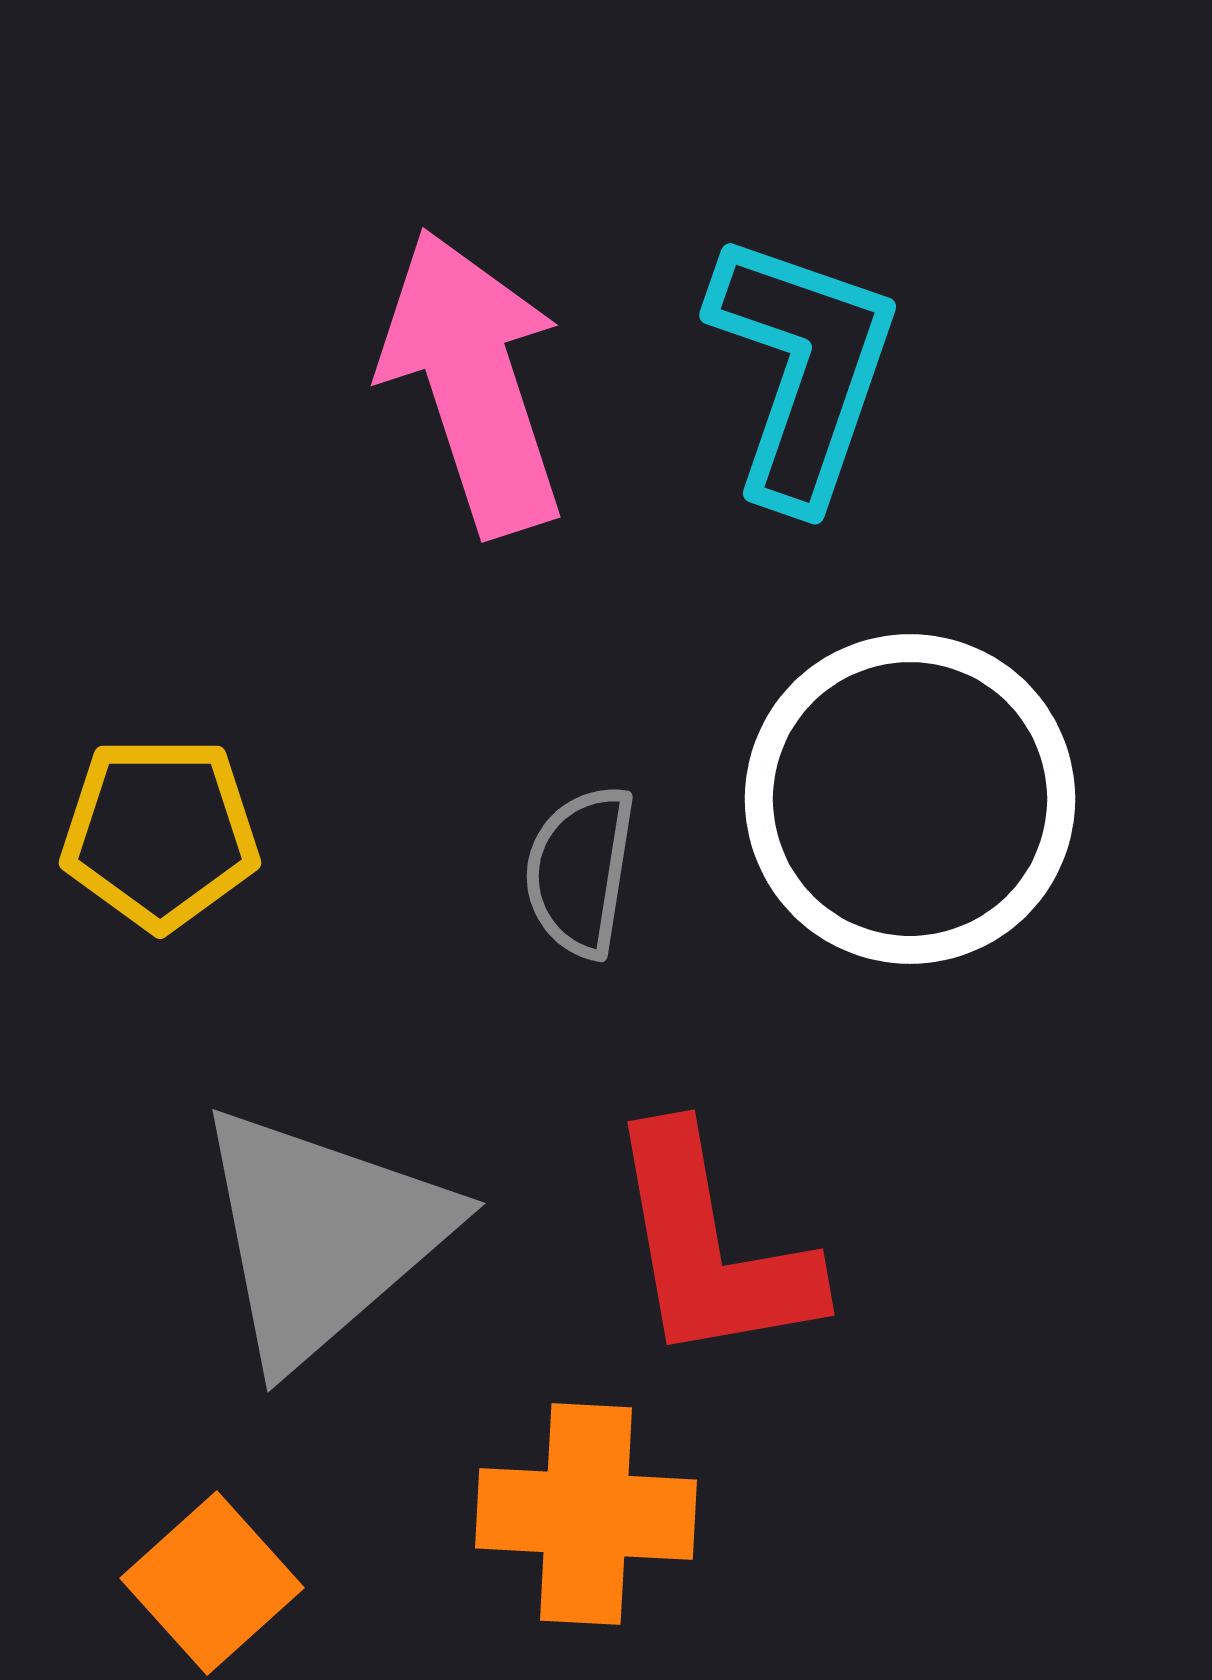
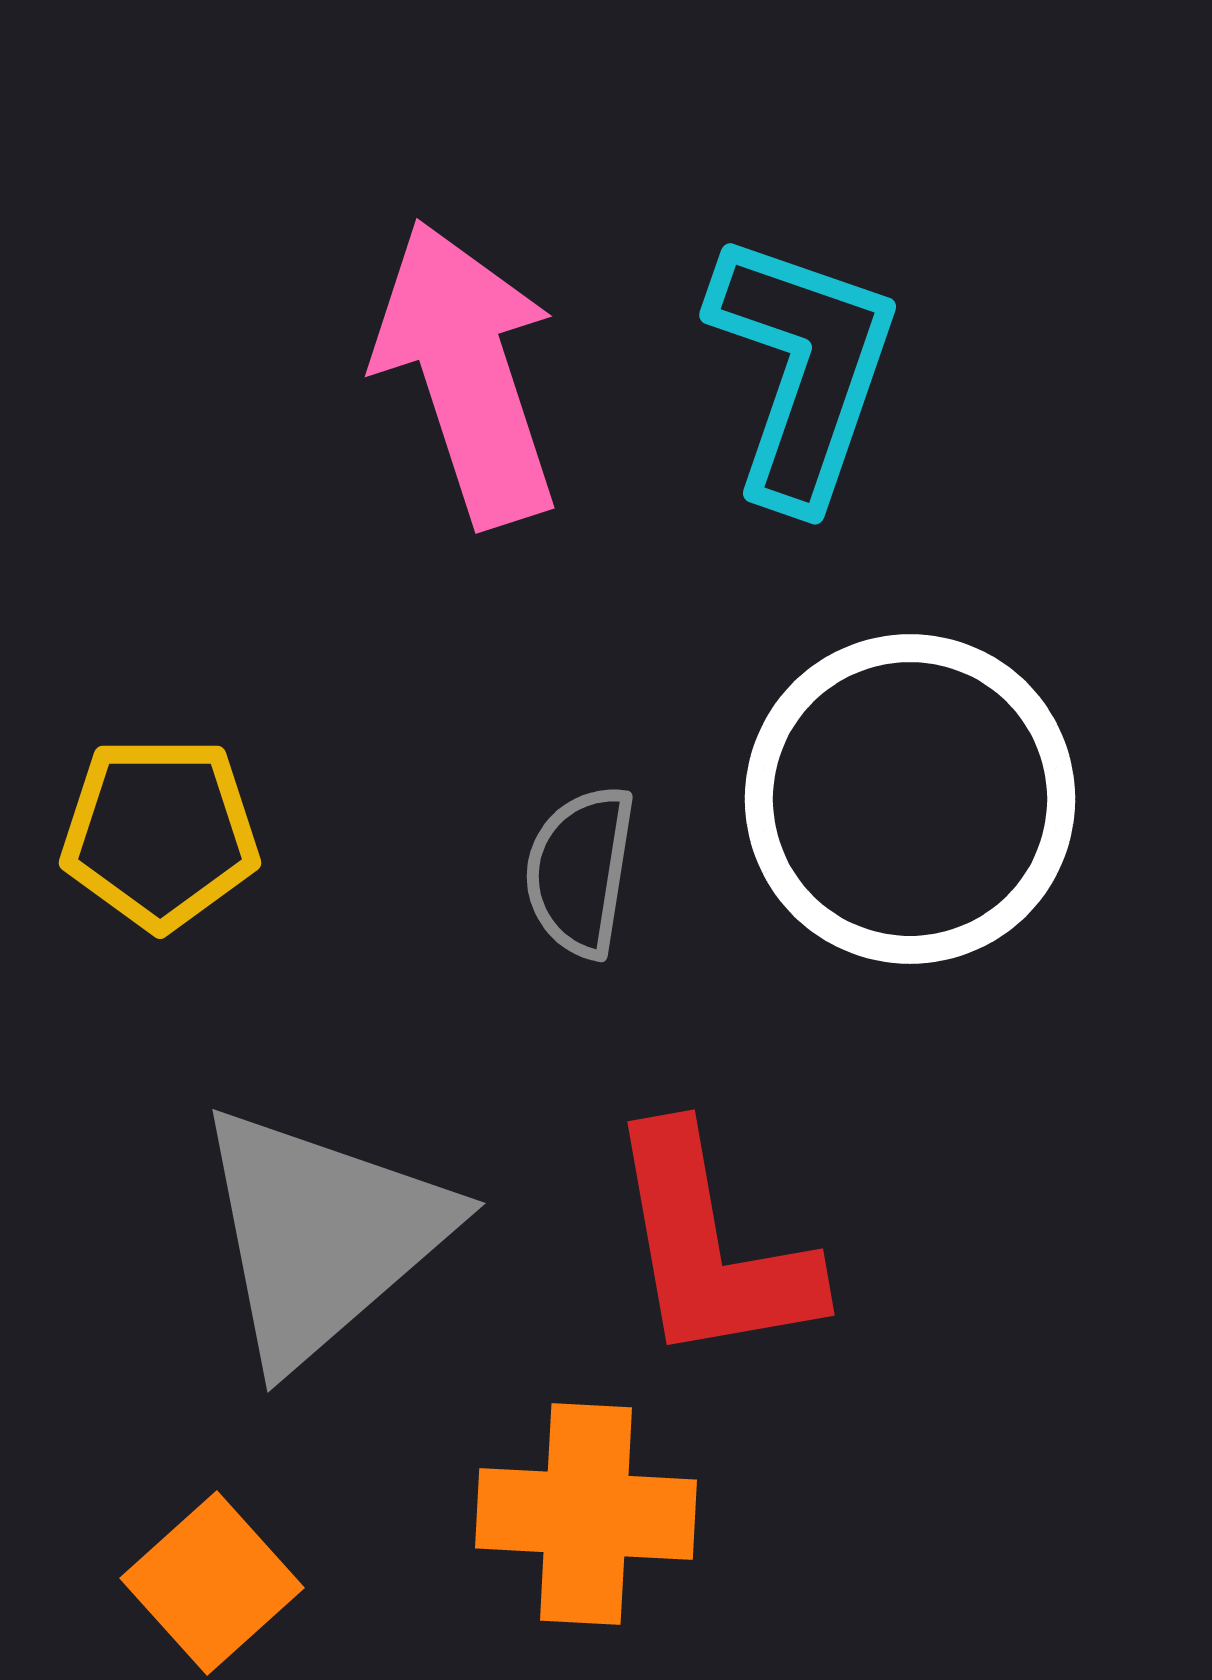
pink arrow: moved 6 px left, 9 px up
